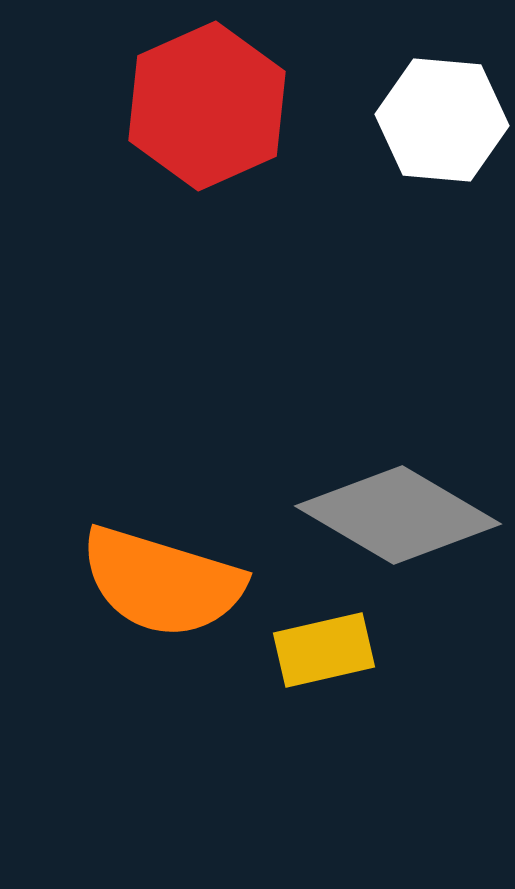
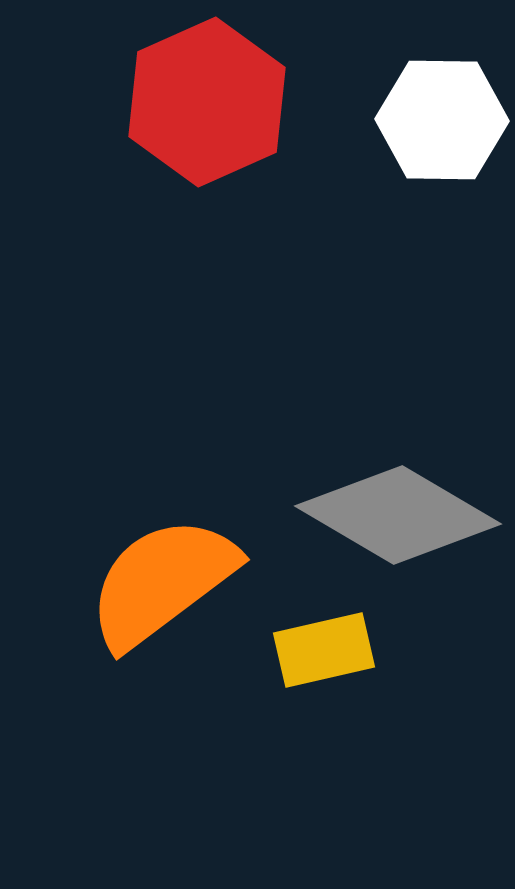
red hexagon: moved 4 px up
white hexagon: rotated 4 degrees counterclockwise
orange semicircle: rotated 126 degrees clockwise
